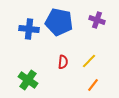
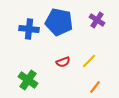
purple cross: rotated 14 degrees clockwise
red semicircle: rotated 64 degrees clockwise
orange line: moved 2 px right, 2 px down
